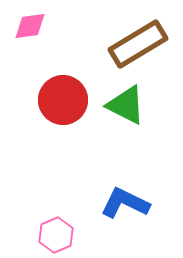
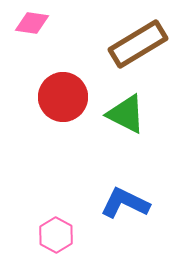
pink diamond: moved 2 px right, 3 px up; rotated 16 degrees clockwise
red circle: moved 3 px up
green triangle: moved 9 px down
pink hexagon: rotated 8 degrees counterclockwise
